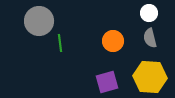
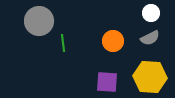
white circle: moved 2 px right
gray semicircle: rotated 102 degrees counterclockwise
green line: moved 3 px right
purple square: rotated 20 degrees clockwise
